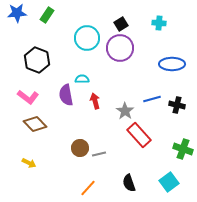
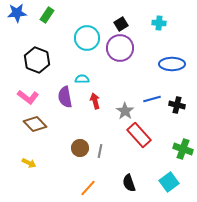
purple semicircle: moved 1 px left, 2 px down
gray line: moved 1 px right, 3 px up; rotated 64 degrees counterclockwise
